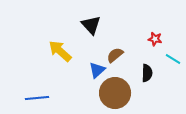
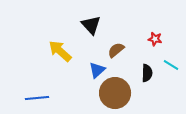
brown semicircle: moved 1 px right, 5 px up
cyan line: moved 2 px left, 6 px down
